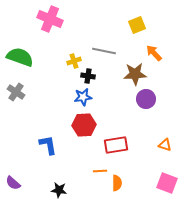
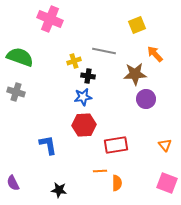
orange arrow: moved 1 px right, 1 px down
gray cross: rotated 18 degrees counterclockwise
orange triangle: rotated 32 degrees clockwise
purple semicircle: rotated 21 degrees clockwise
